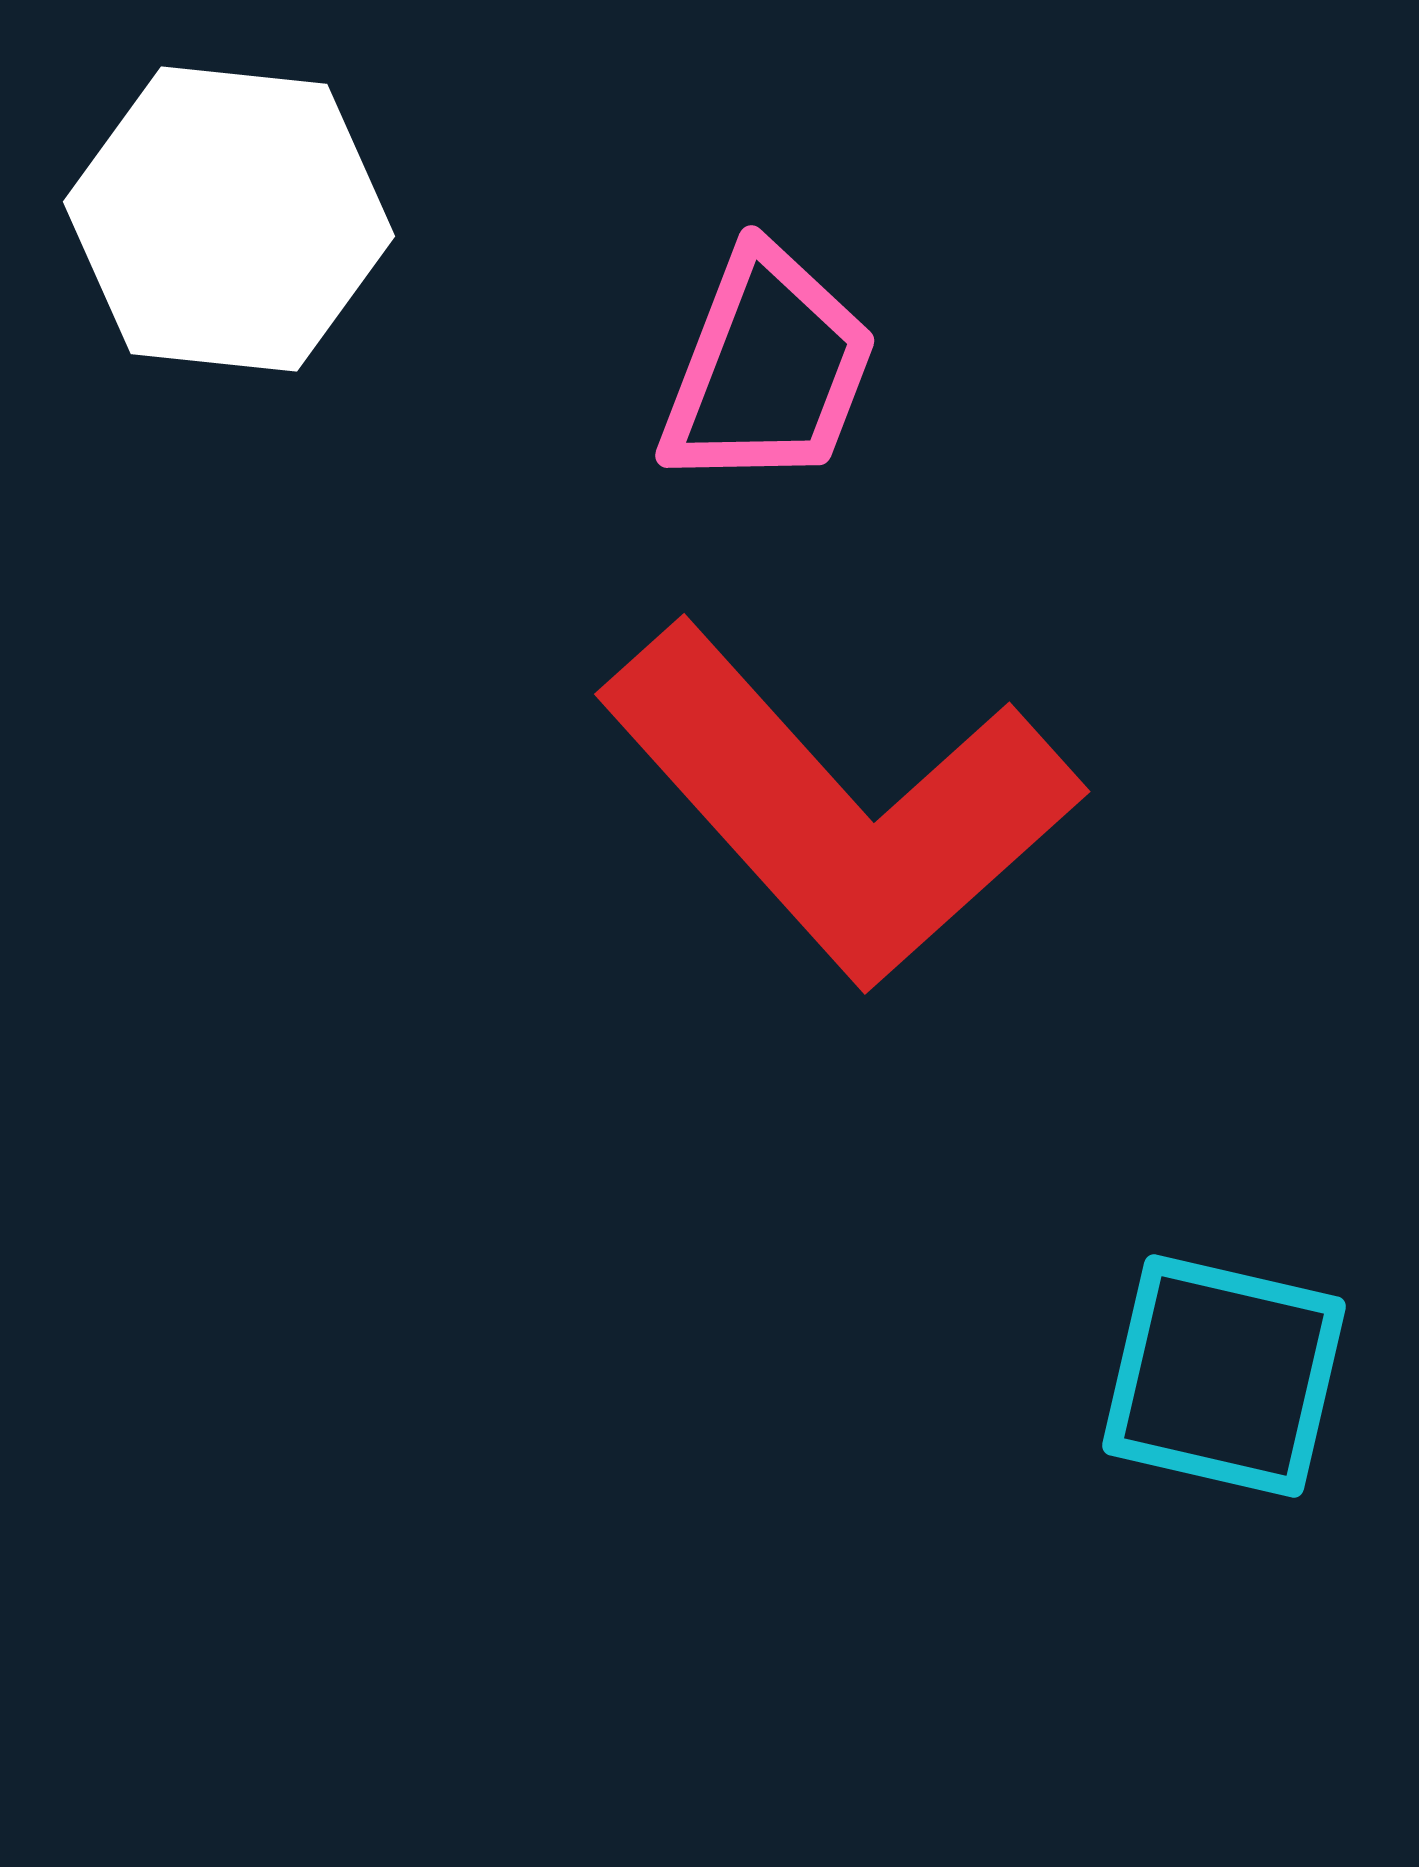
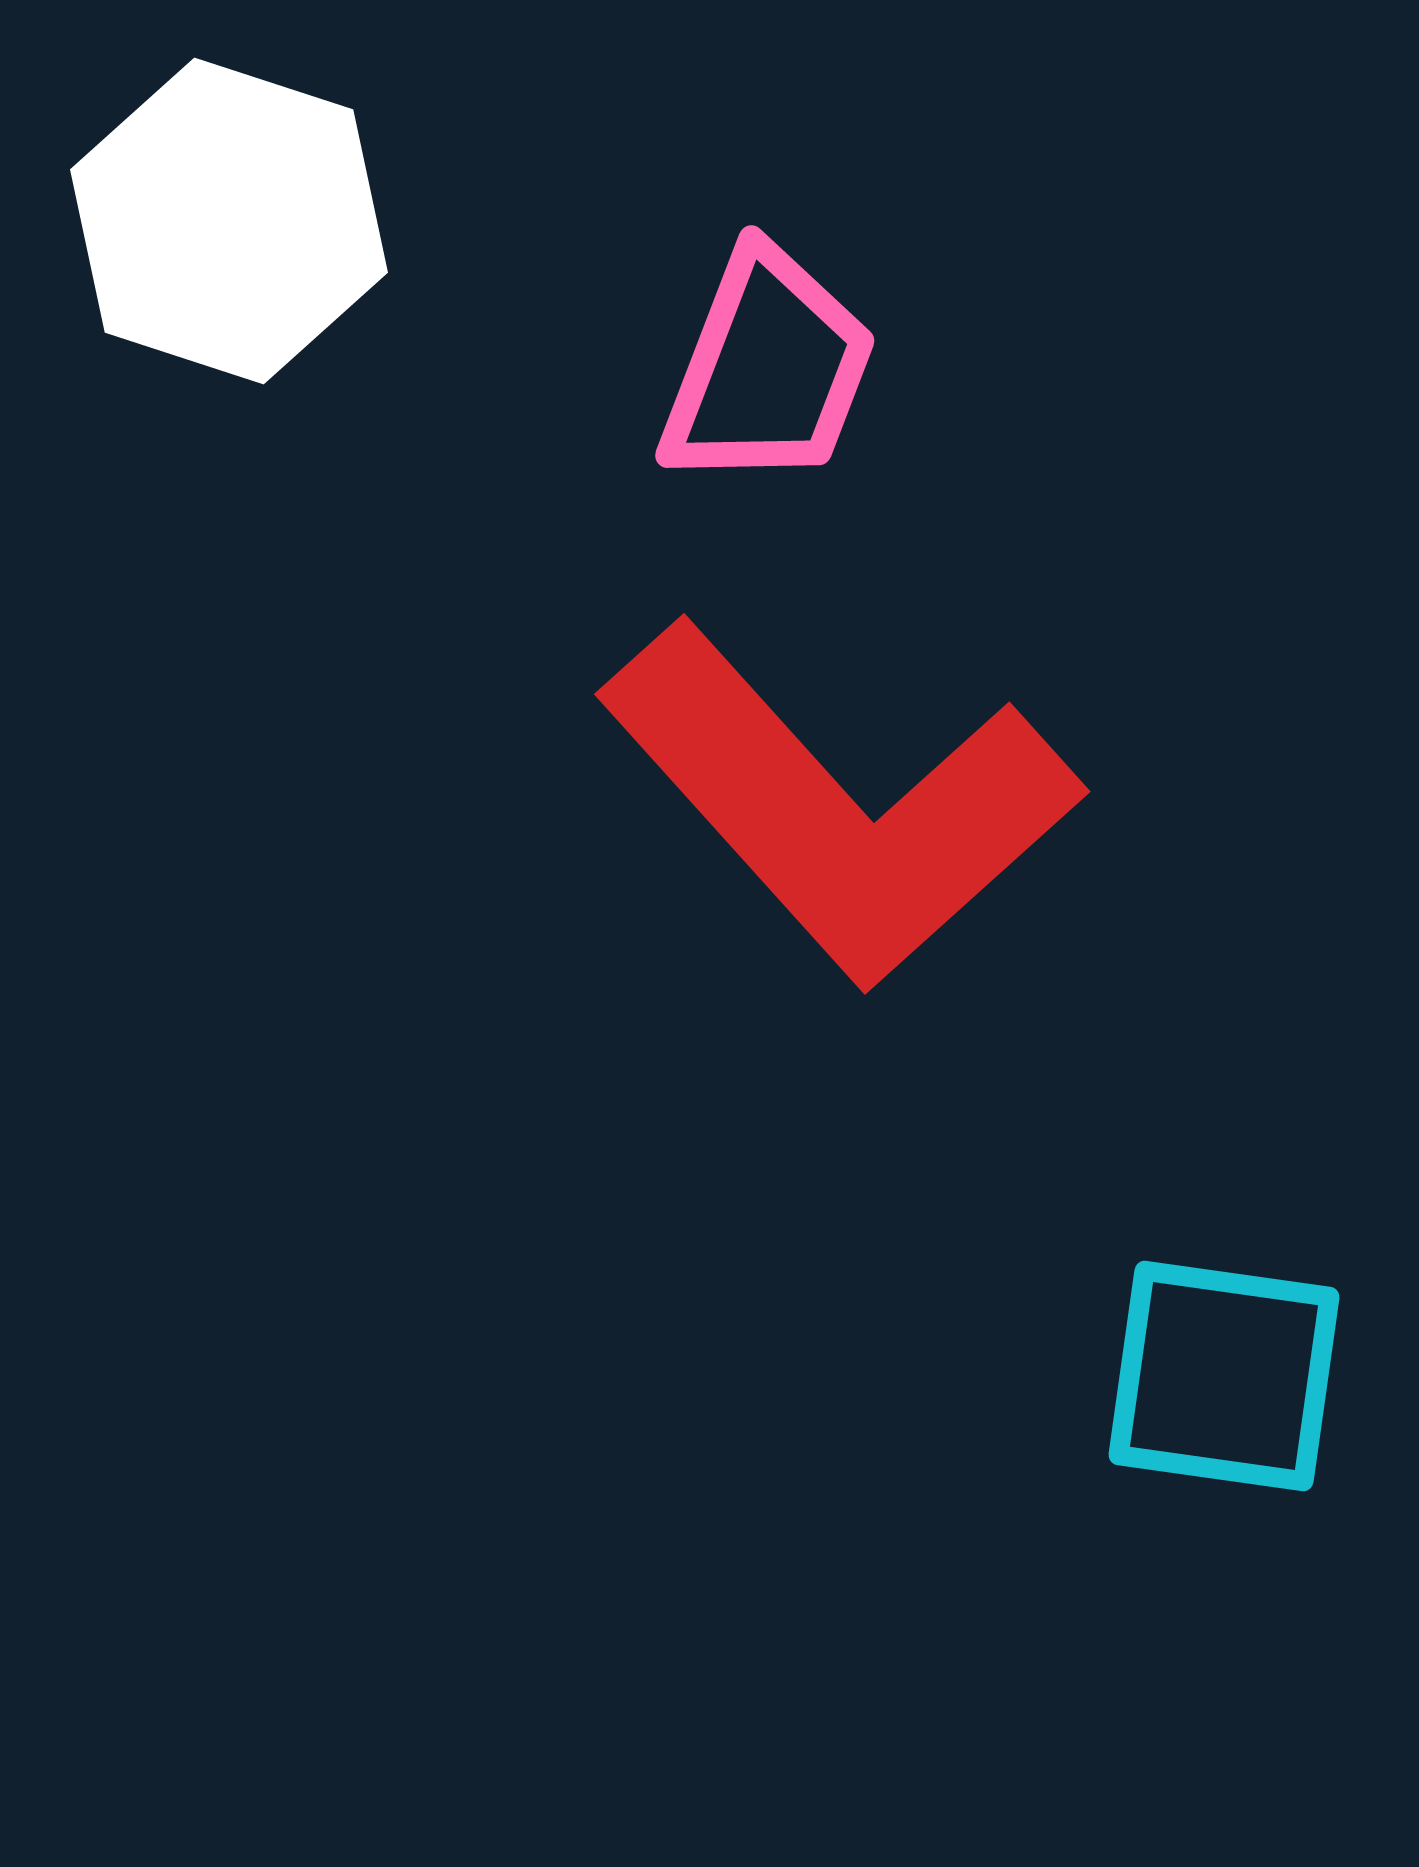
white hexagon: moved 2 px down; rotated 12 degrees clockwise
cyan square: rotated 5 degrees counterclockwise
